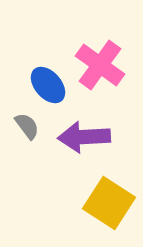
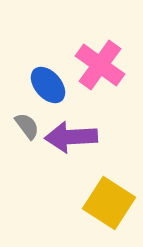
purple arrow: moved 13 px left
